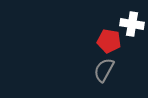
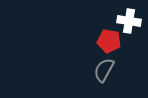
white cross: moved 3 px left, 3 px up
